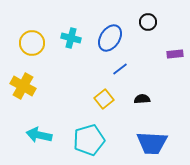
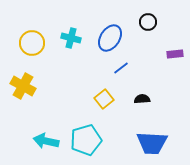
blue line: moved 1 px right, 1 px up
cyan arrow: moved 7 px right, 6 px down
cyan pentagon: moved 3 px left
